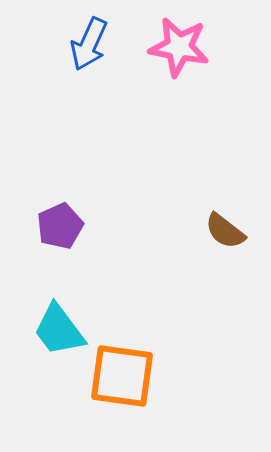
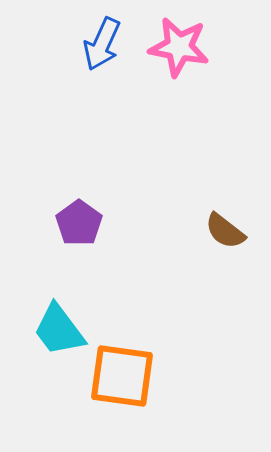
blue arrow: moved 13 px right
purple pentagon: moved 19 px right, 3 px up; rotated 12 degrees counterclockwise
